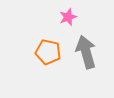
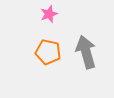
pink star: moved 19 px left, 3 px up
